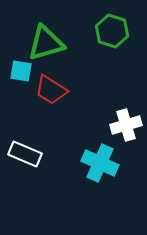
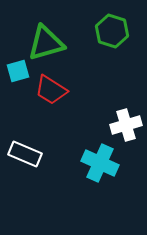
cyan square: moved 3 px left; rotated 25 degrees counterclockwise
